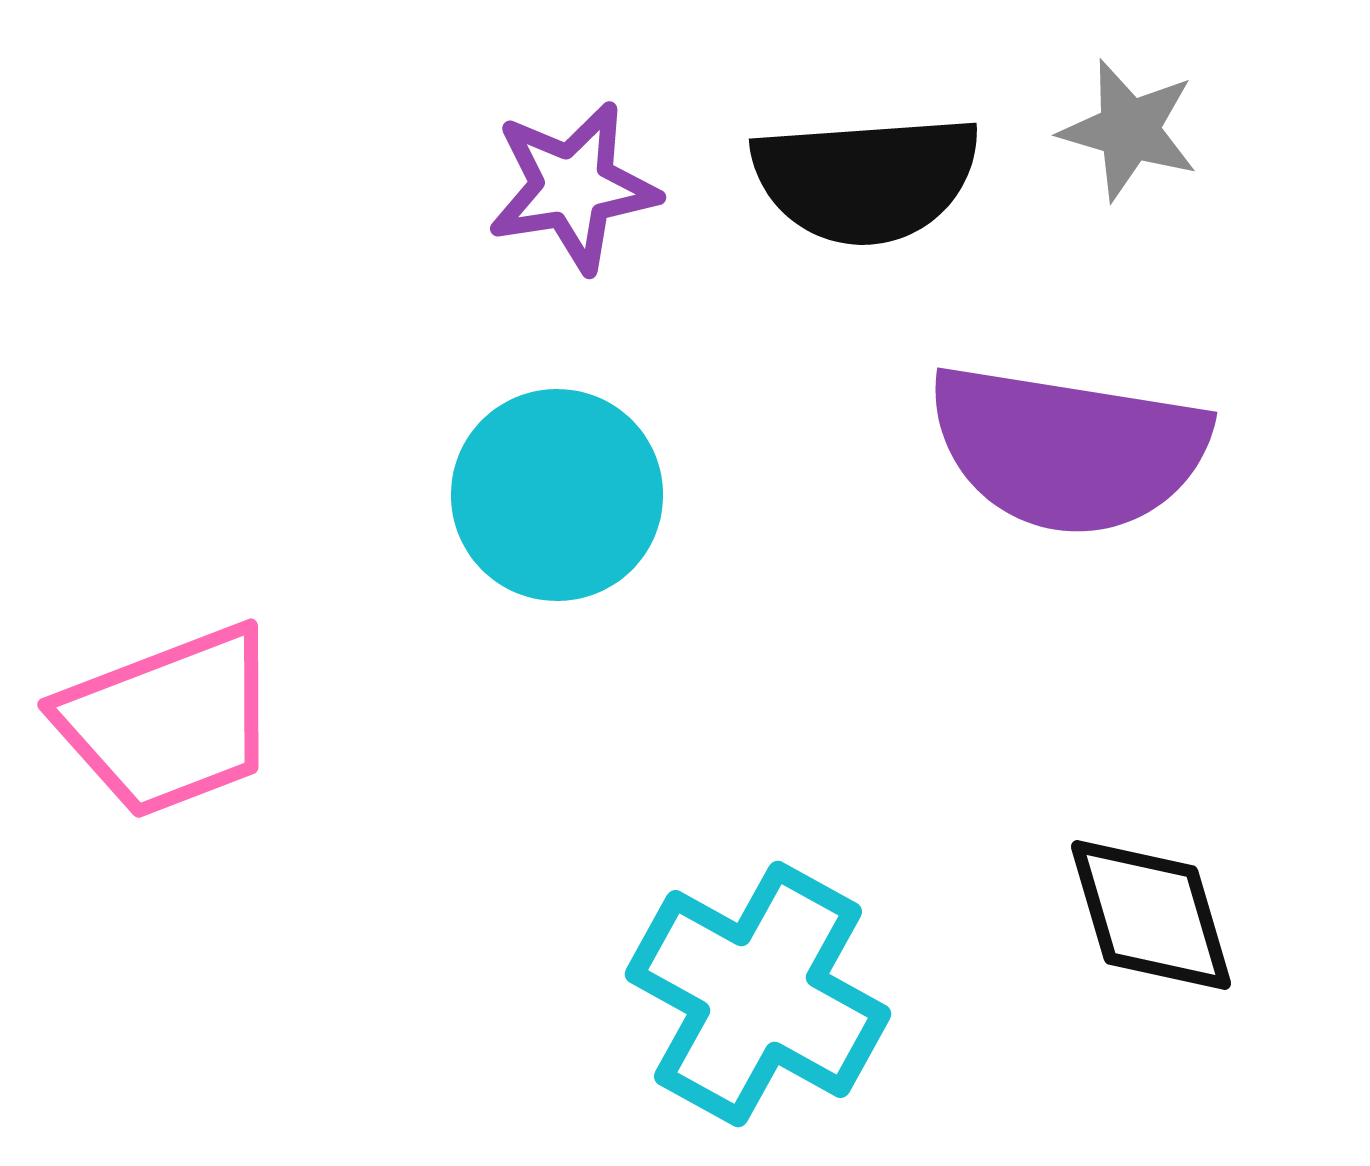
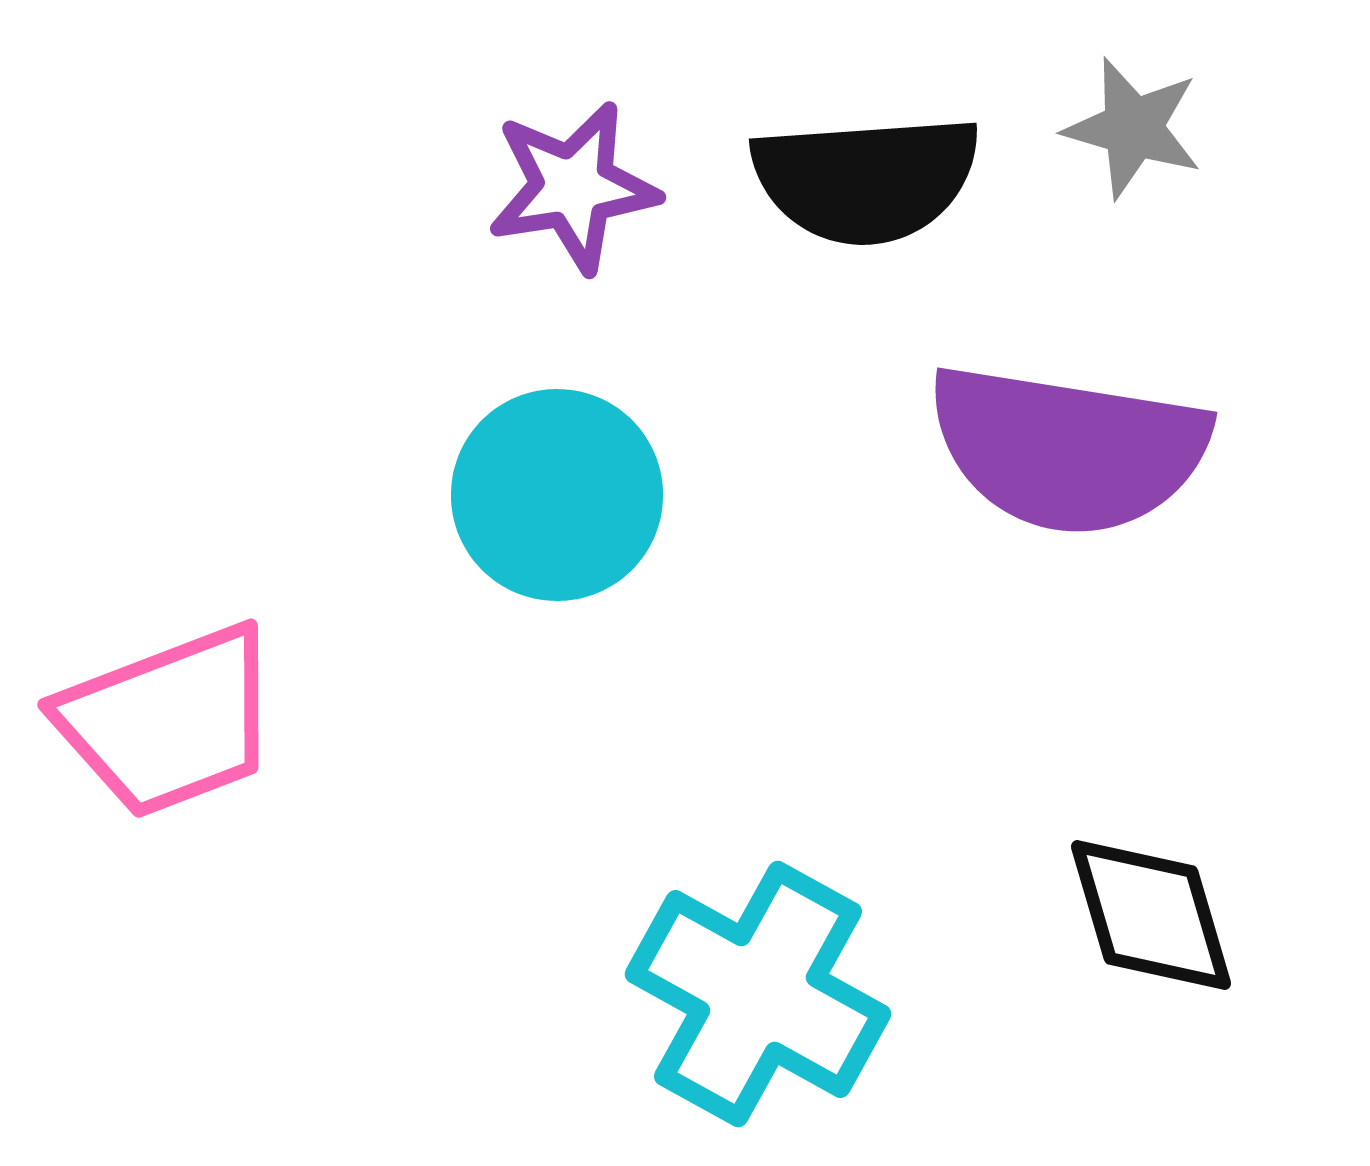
gray star: moved 4 px right, 2 px up
